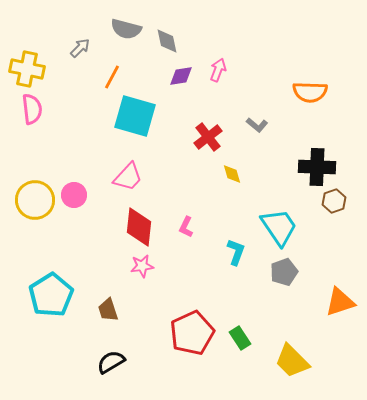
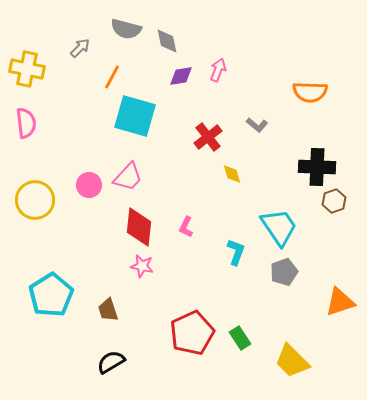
pink semicircle: moved 6 px left, 14 px down
pink circle: moved 15 px right, 10 px up
pink star: rotated 20 degrees clockwise
